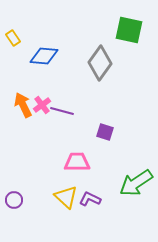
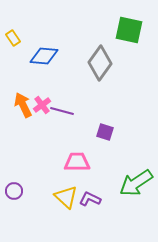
purple circle: moved 9 px up
